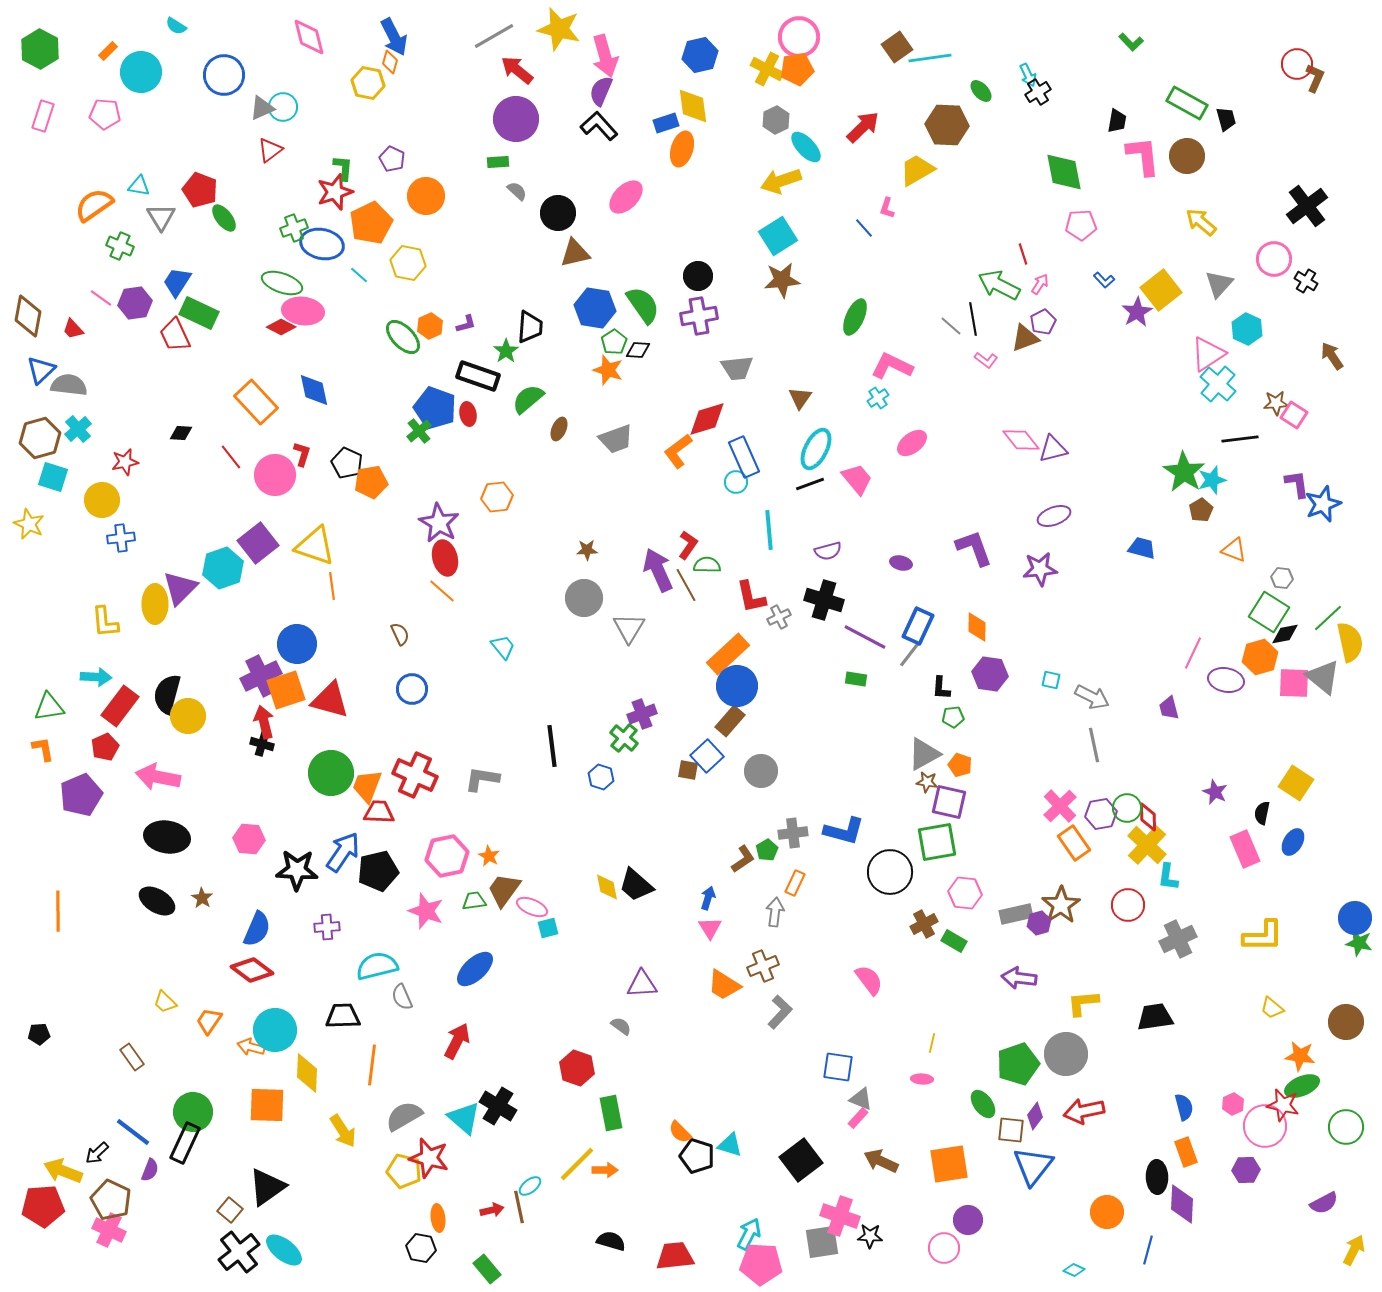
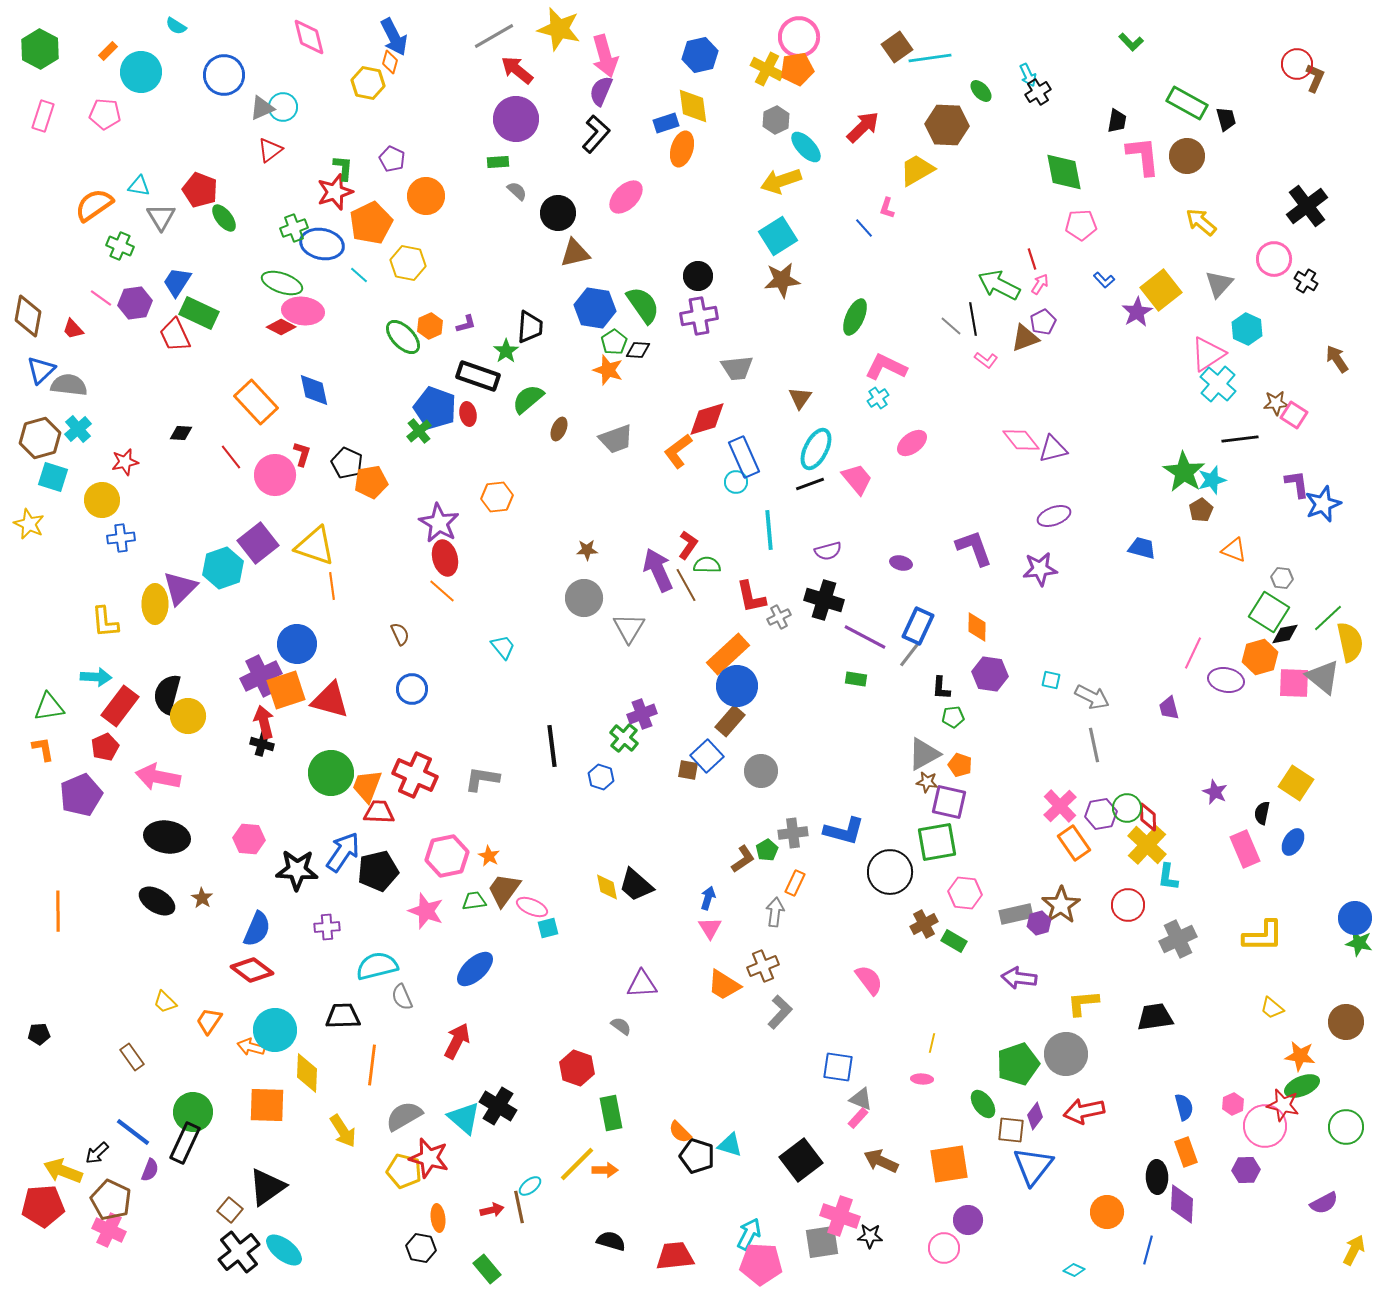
black L-shape at (599, 126): moved 3 px left, 8 px down; rotated 84 degrees clockwise
red line at (1023, 254): moved 9 px right, 5 px down
brown arrow at (1332, 356): moved 5 px right, 3 px down
pink L-shape at (892, 366): moved 6 px left, 1 px down
